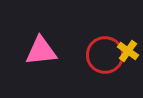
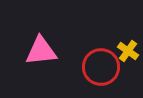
red circle: moved 4 px left, 12 px down
